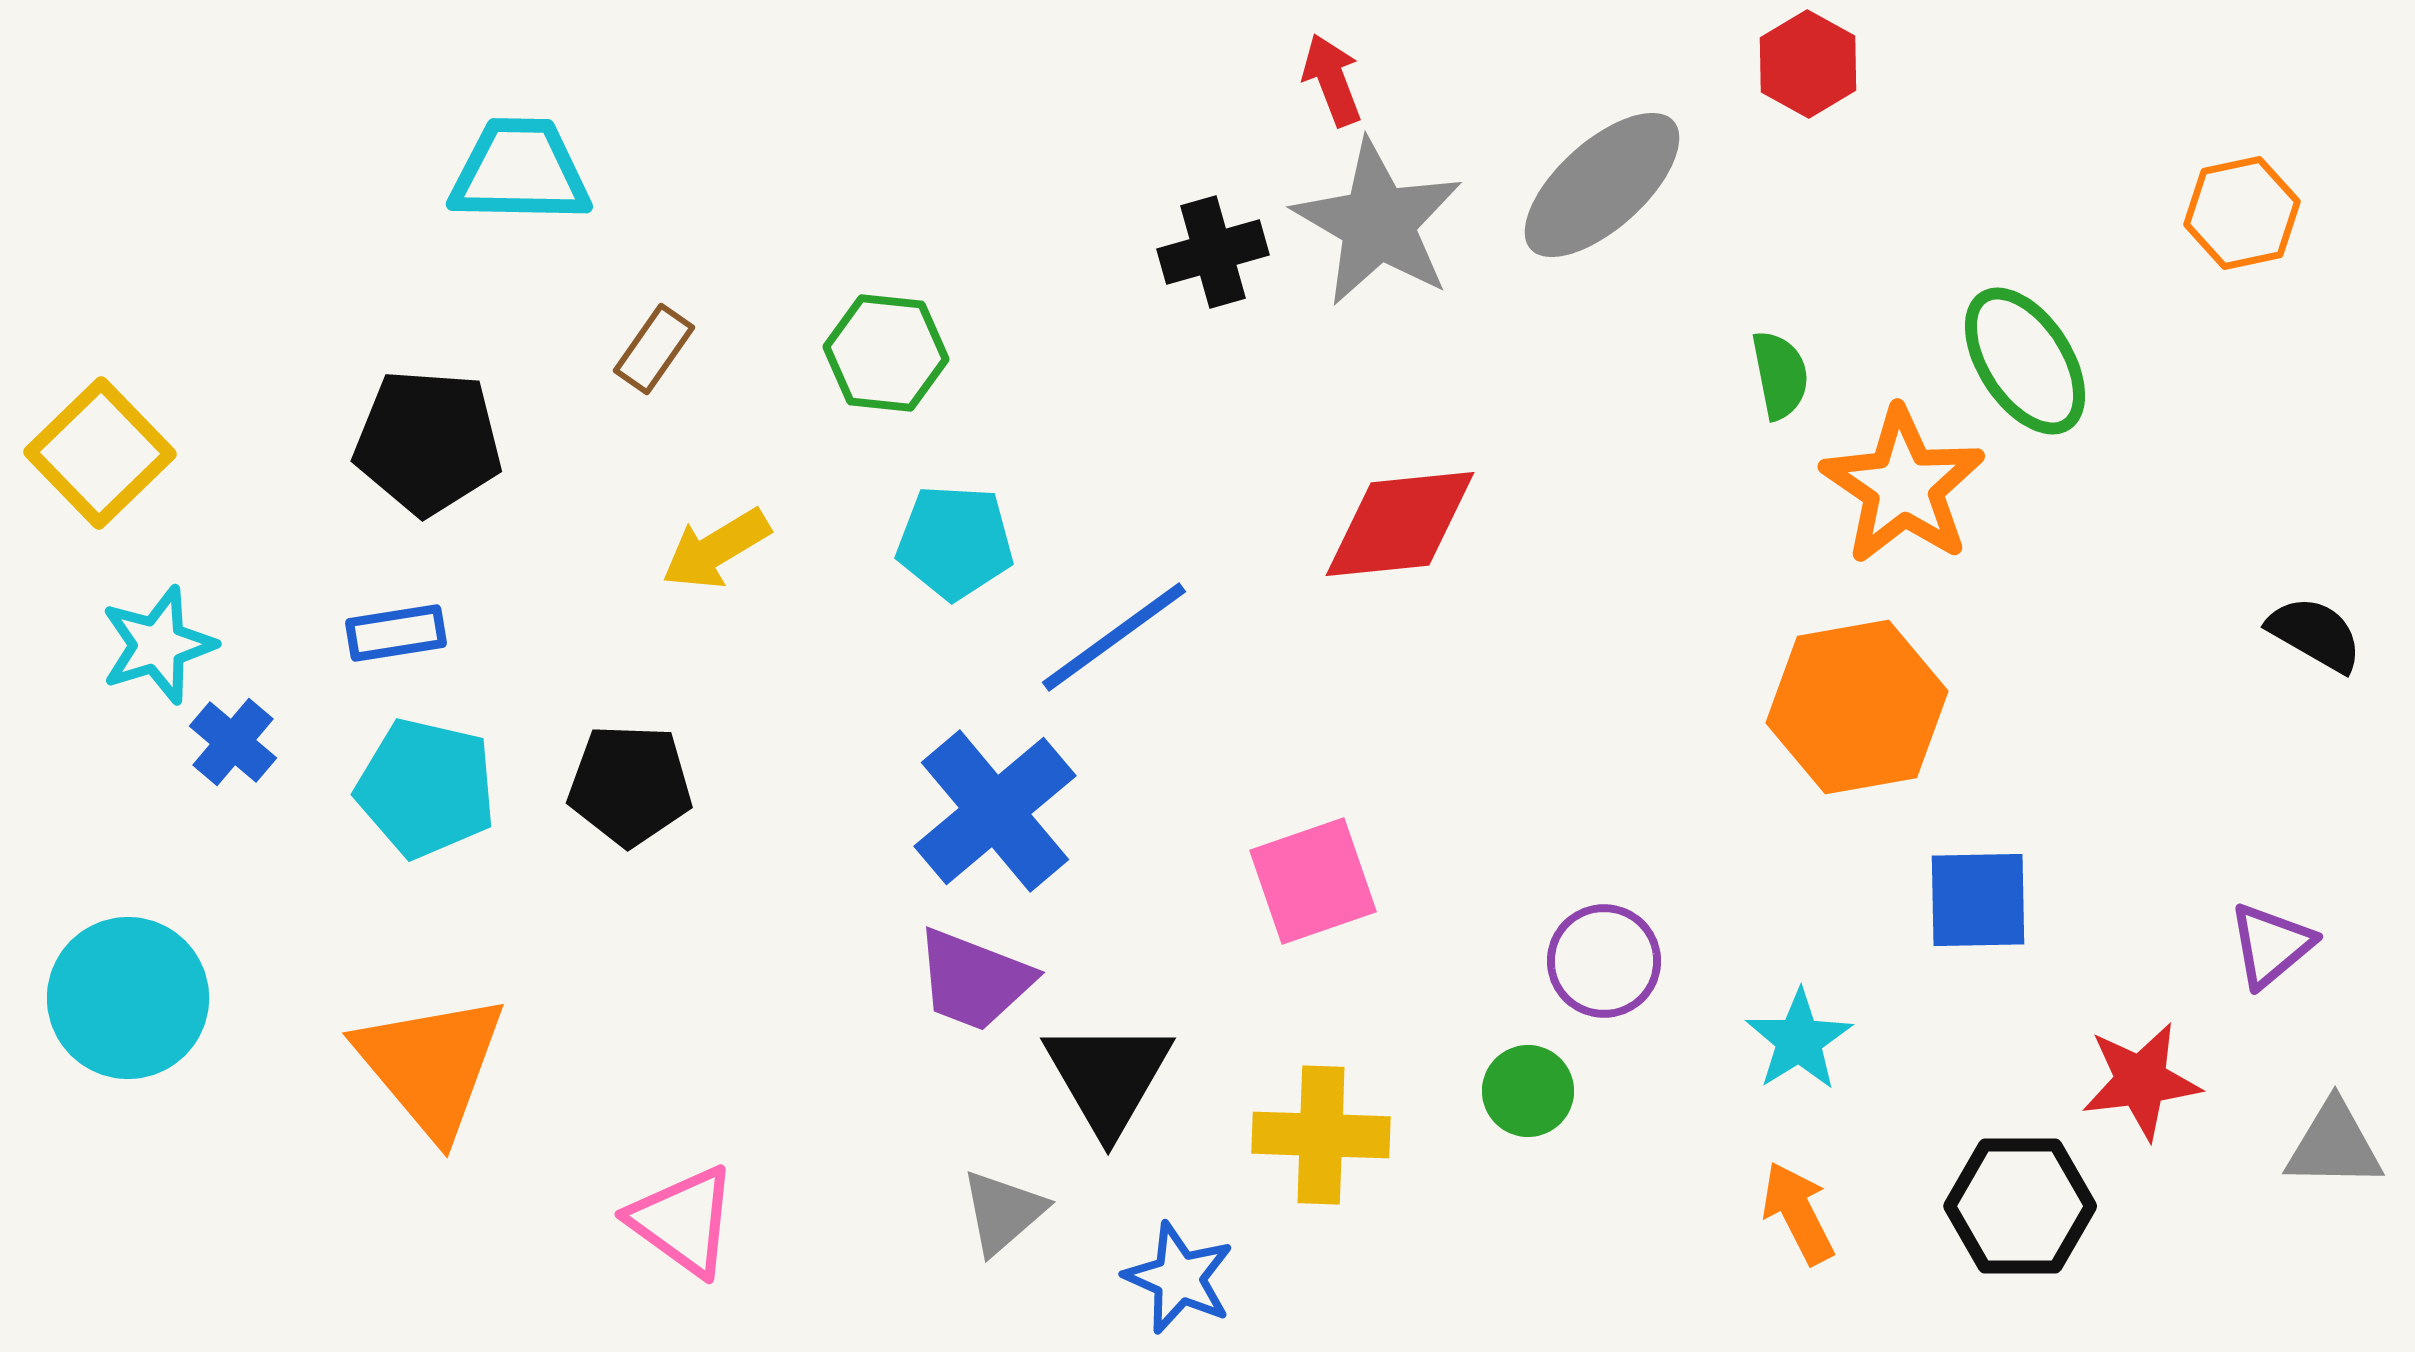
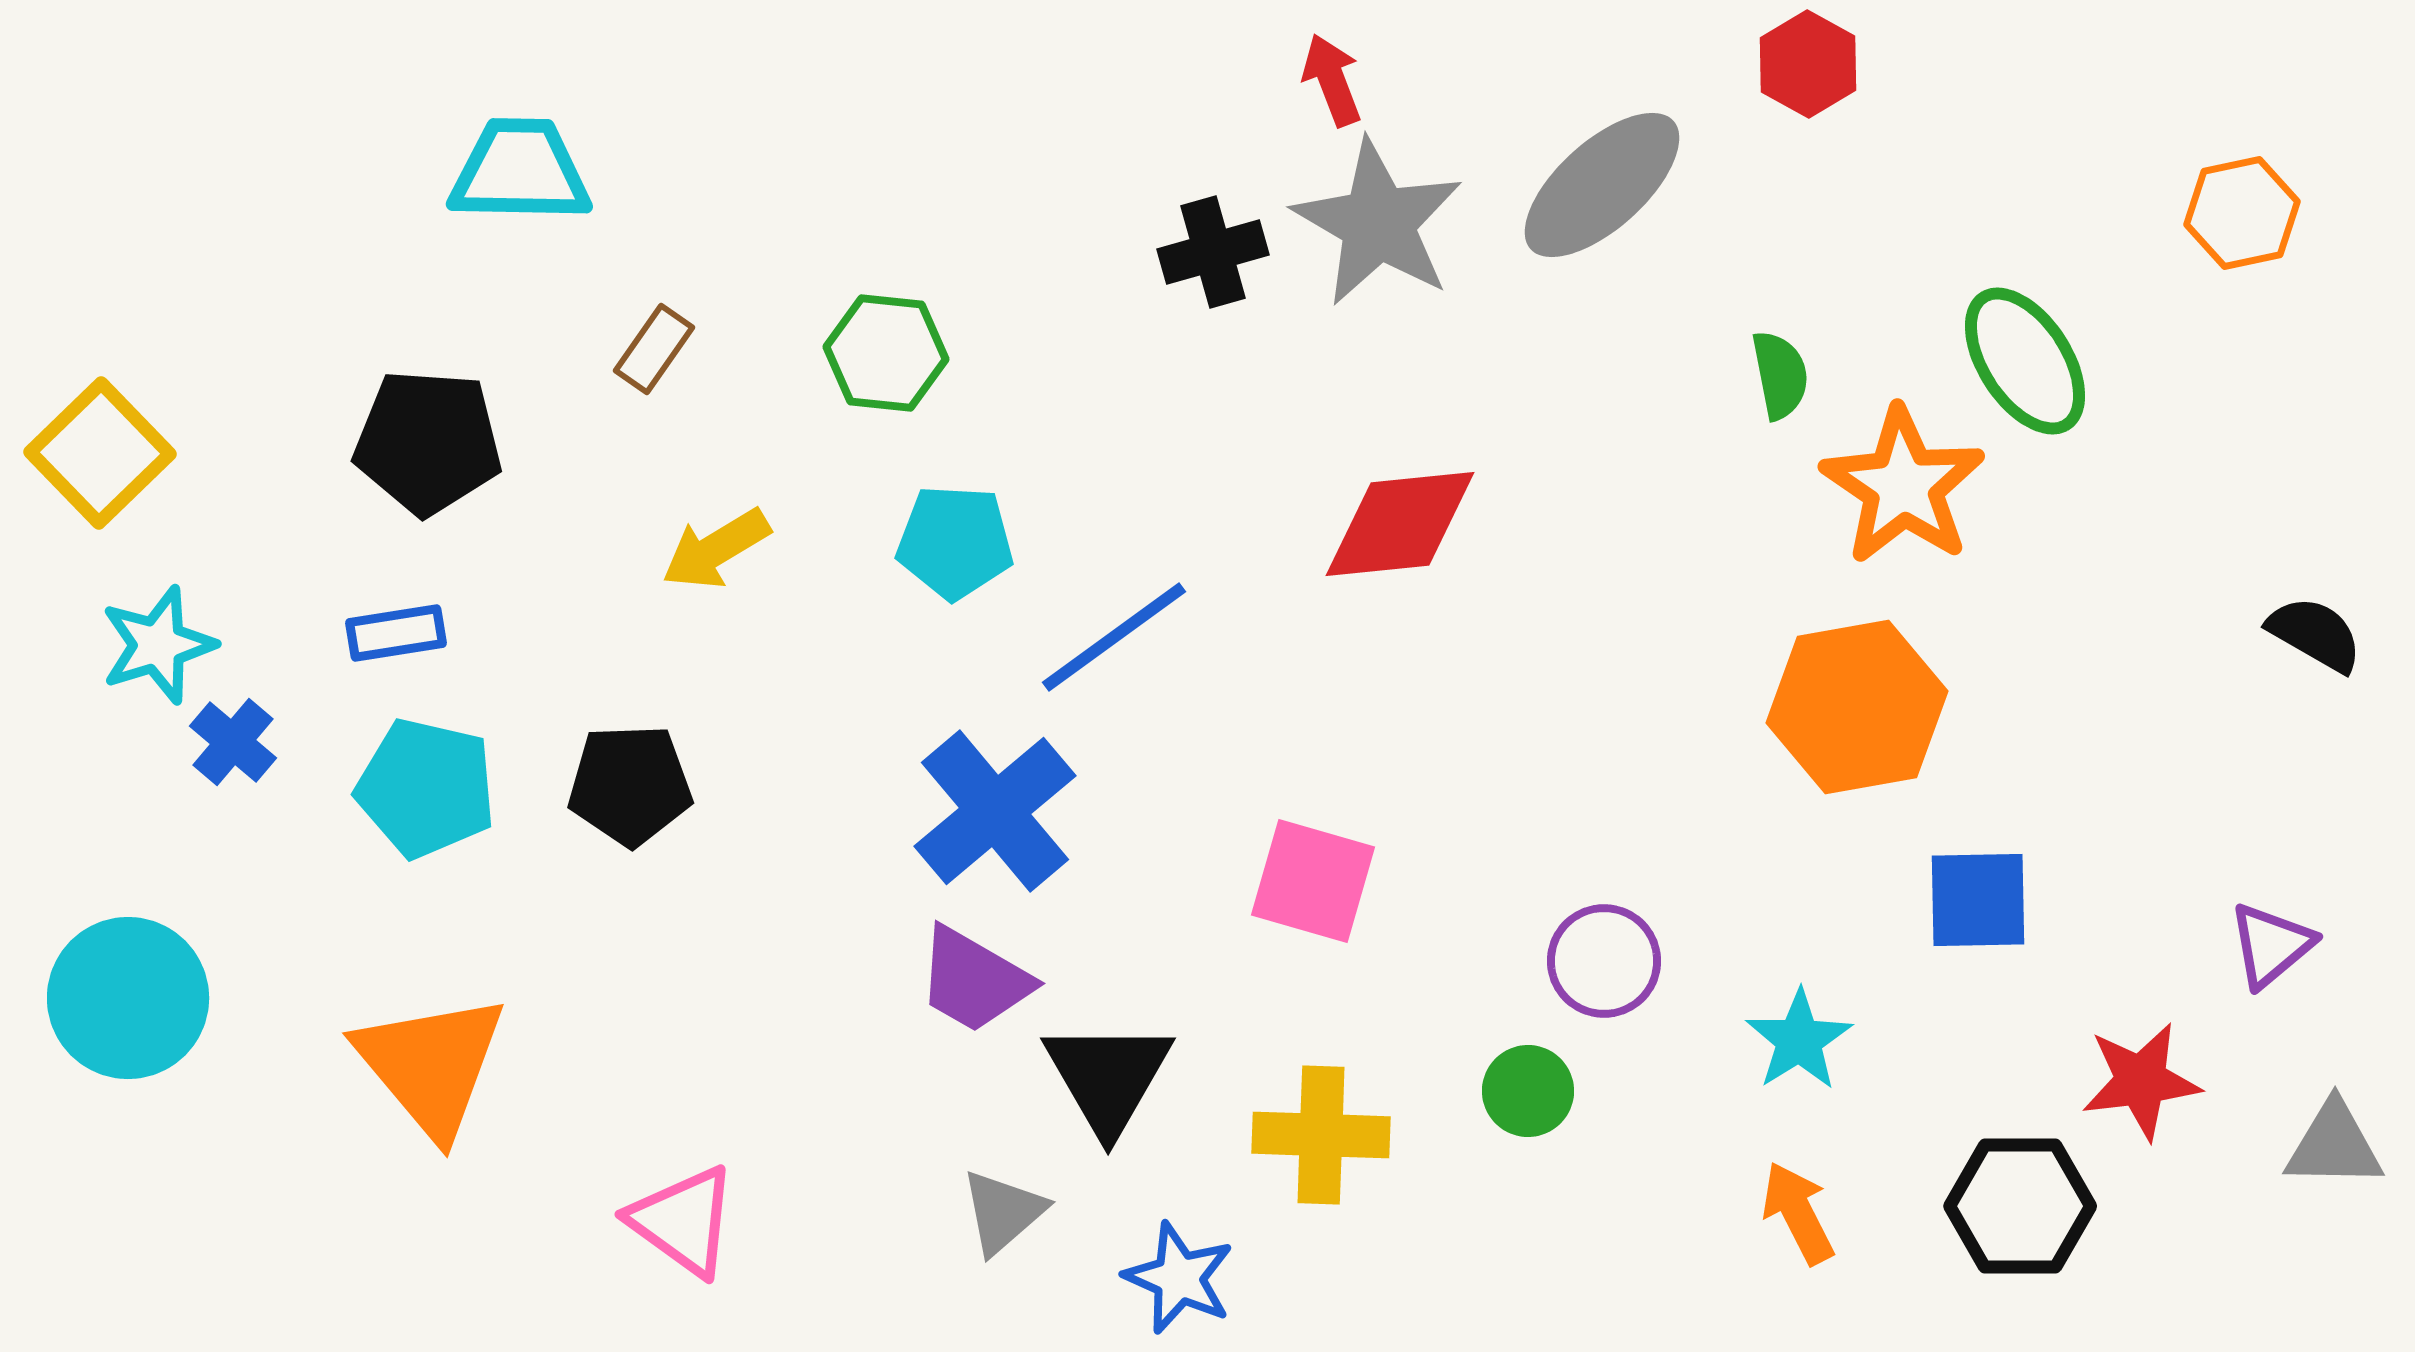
black pentagon at (630, 785): rotated 4 degrees counterclockwise
pink square at (1313, 881): rotated 35 degrees clockwise
purple trapezoid at (974, 980): rotated 9 degrees clockwise
